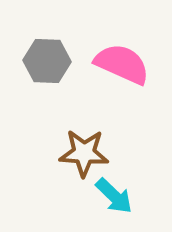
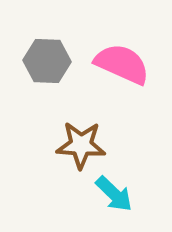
brown star: moved 3 px left, 8 px up
cyan arrow: moved 2 px up
